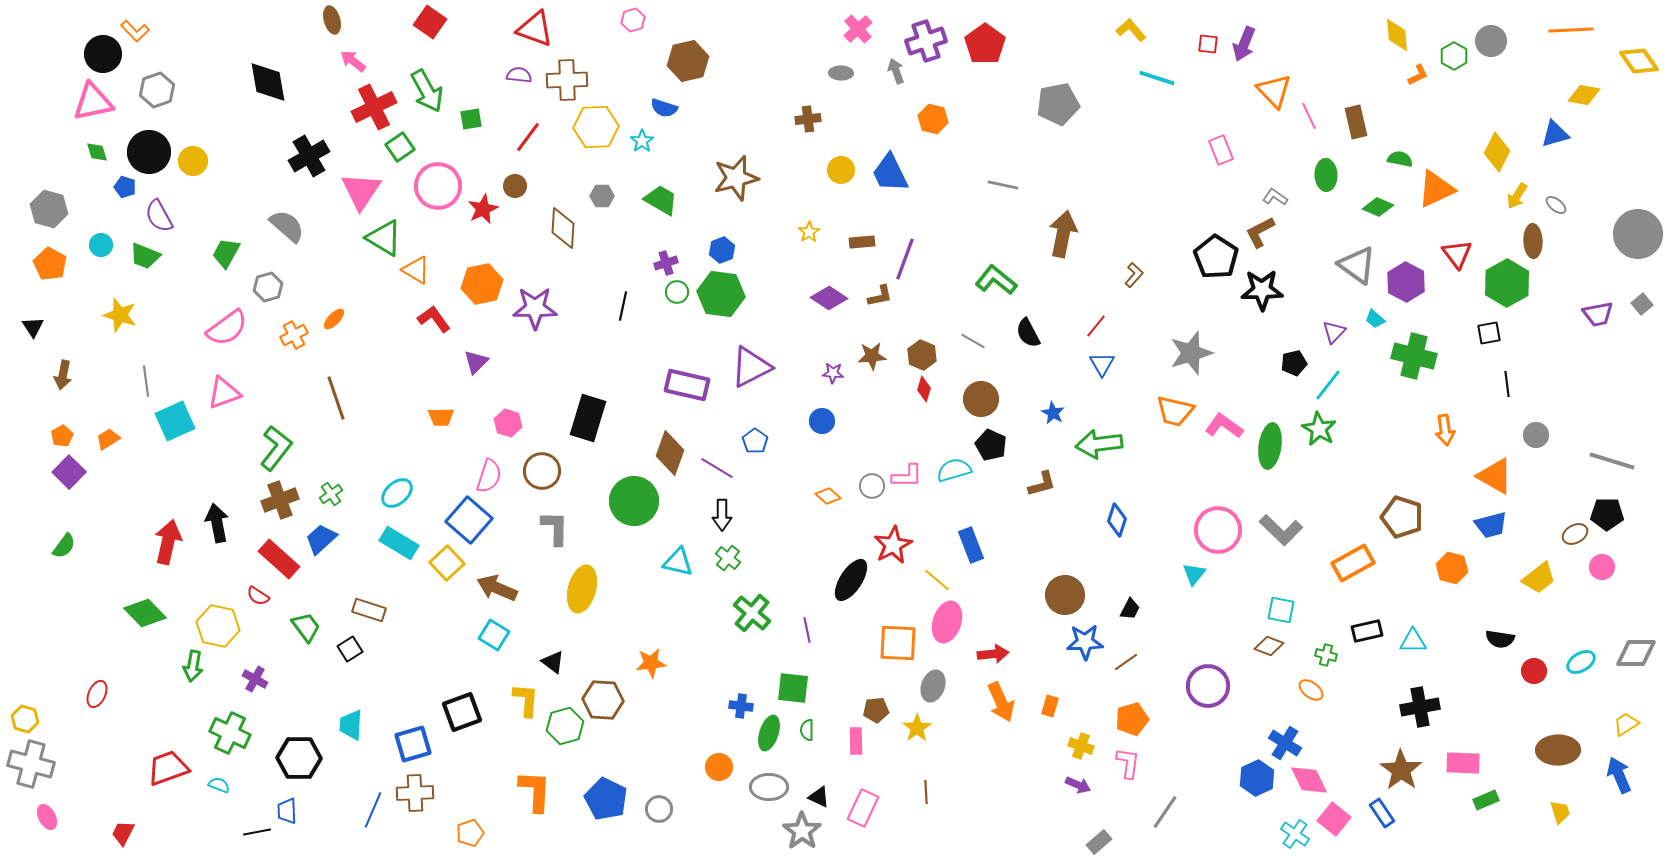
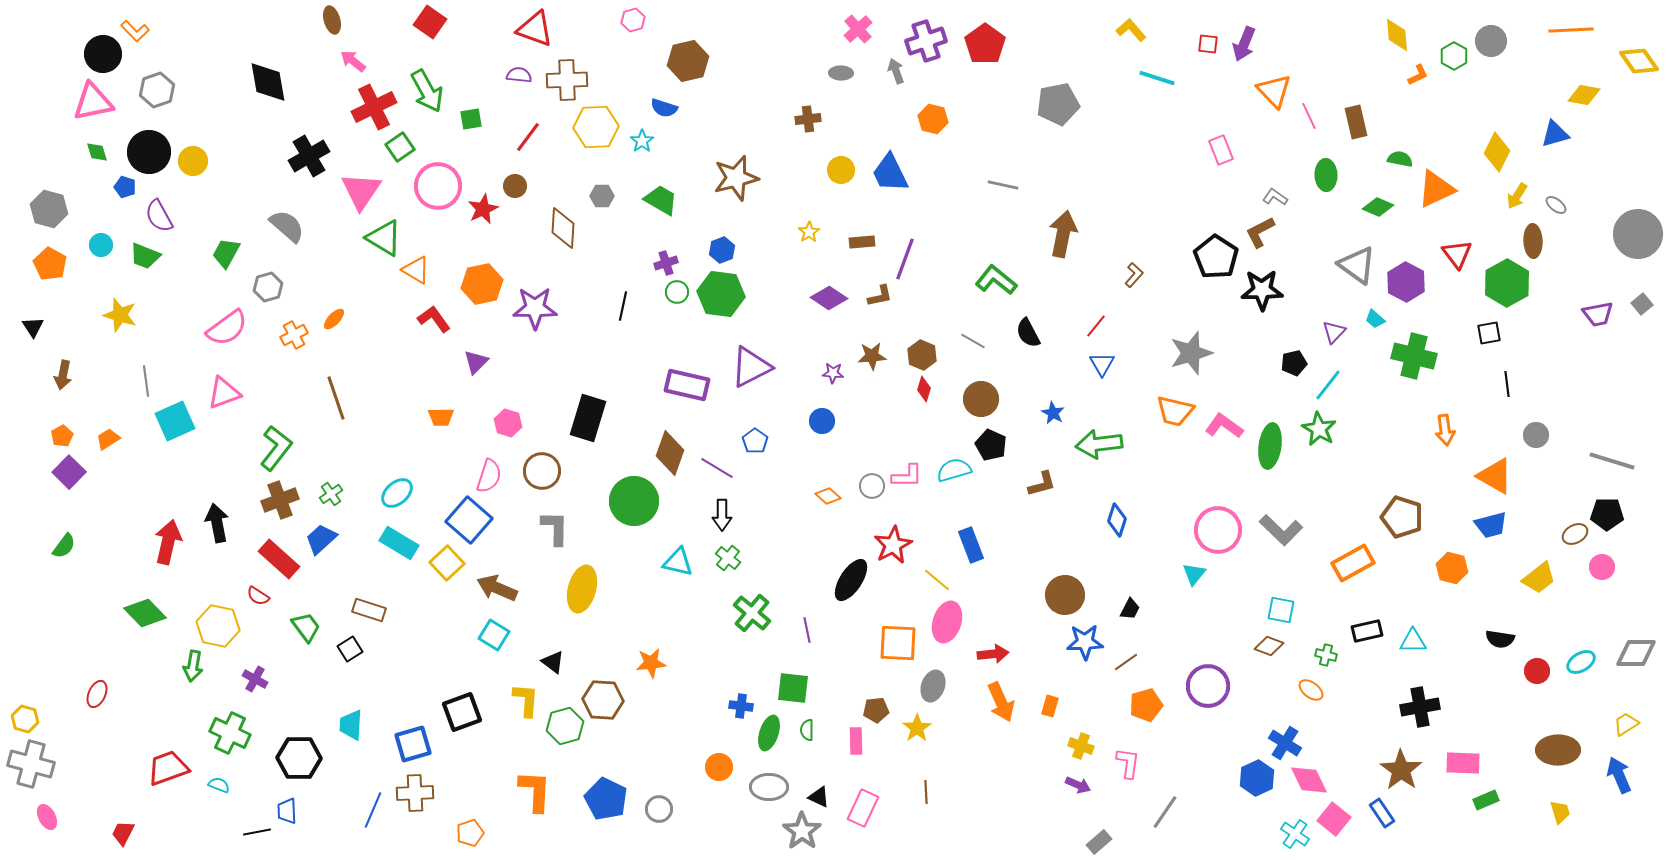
red circle at (1534, 671): moved 3 px right
orange pentagon at (1132, 719): moved 14 px right, 14 px up
